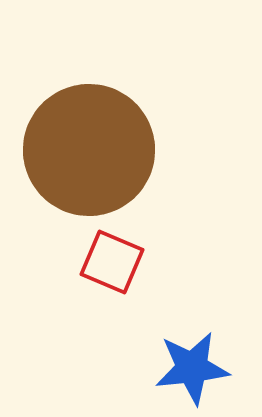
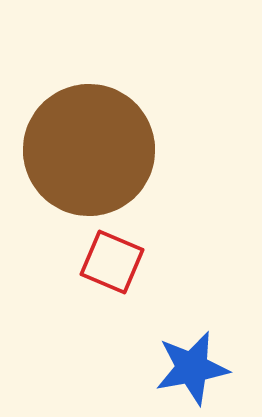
blue star: rotated 4 degrees counterclockwise
